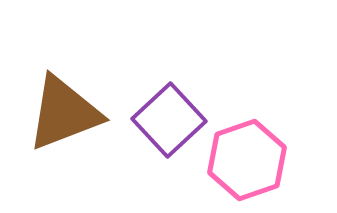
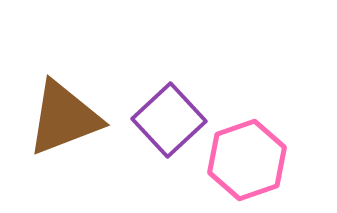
brown triangle: moved 5 px down
